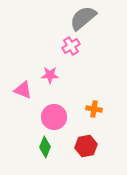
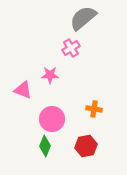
pink cross: moved 2 px down
pink circle: moved 2 px left, 2 px down
green diamond: moved 1 px up
